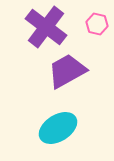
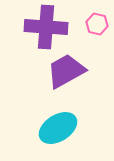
purple cross: rotated 33 degrees counterclockwise
purple trapezoid: moved 1 px left
